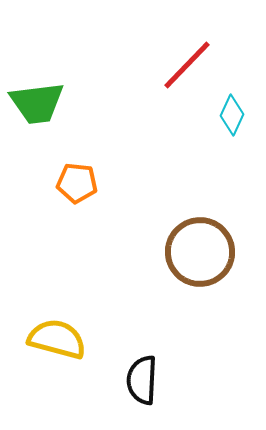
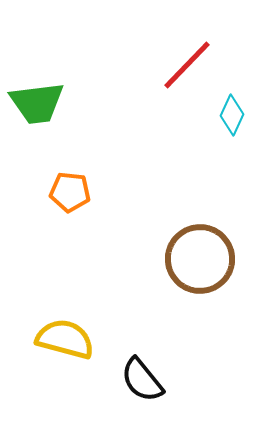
orange pentagon: moved 7 px left, 9 px down
brown circle: moved 7 px down
yellow semicircle: moved 8 px right
black semicircle: rotated 42 degrees counterclockwise
